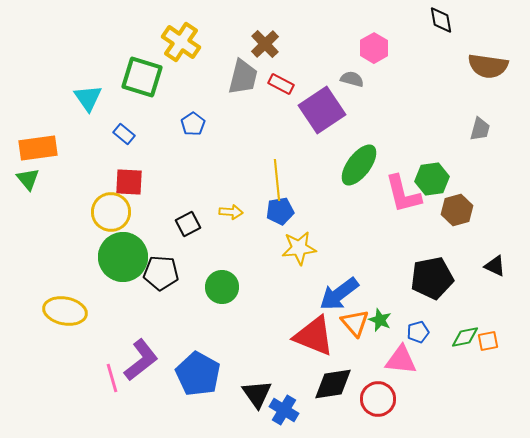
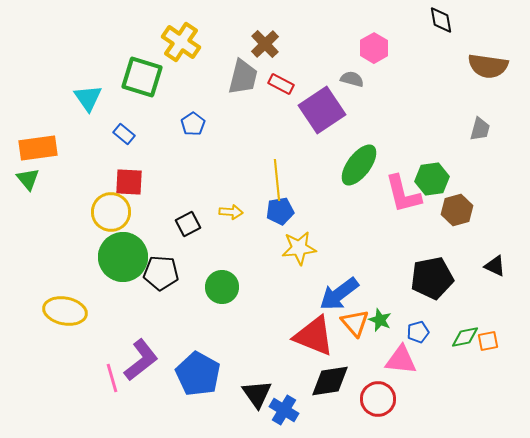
black diamond at (333, 384): moved 3 px left, 3 px up
